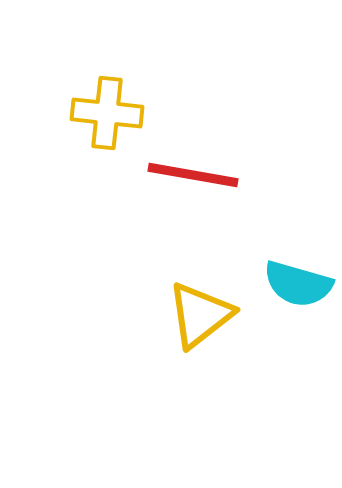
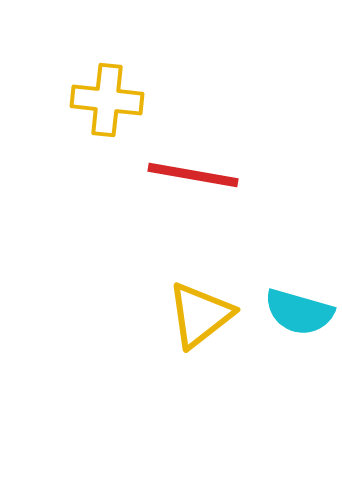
yellow cross: moved 13 px up
cyan semicircle: moved 1 px right, 28 px down
